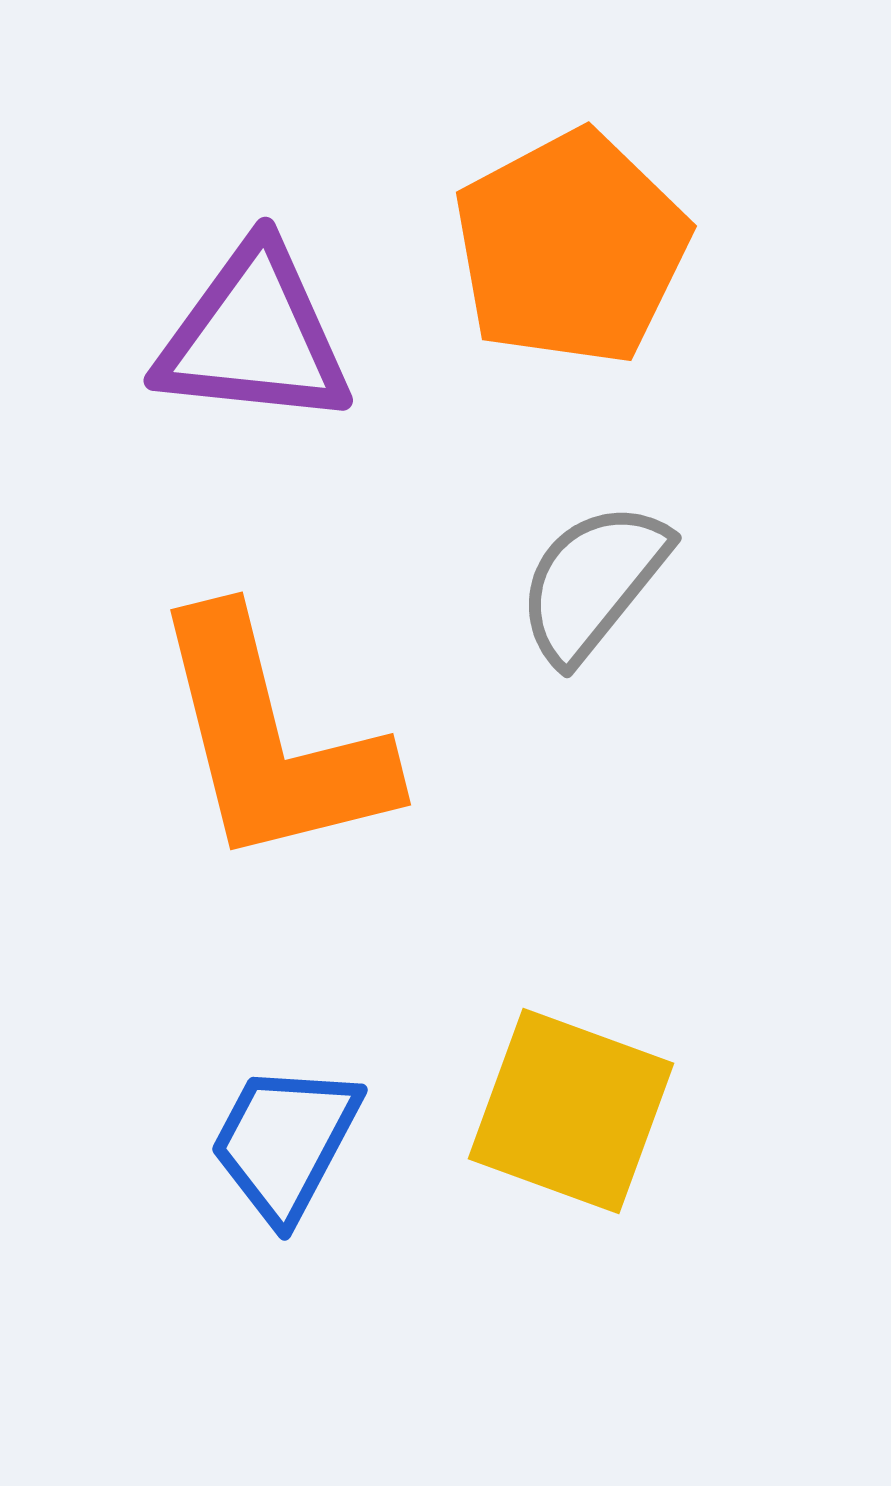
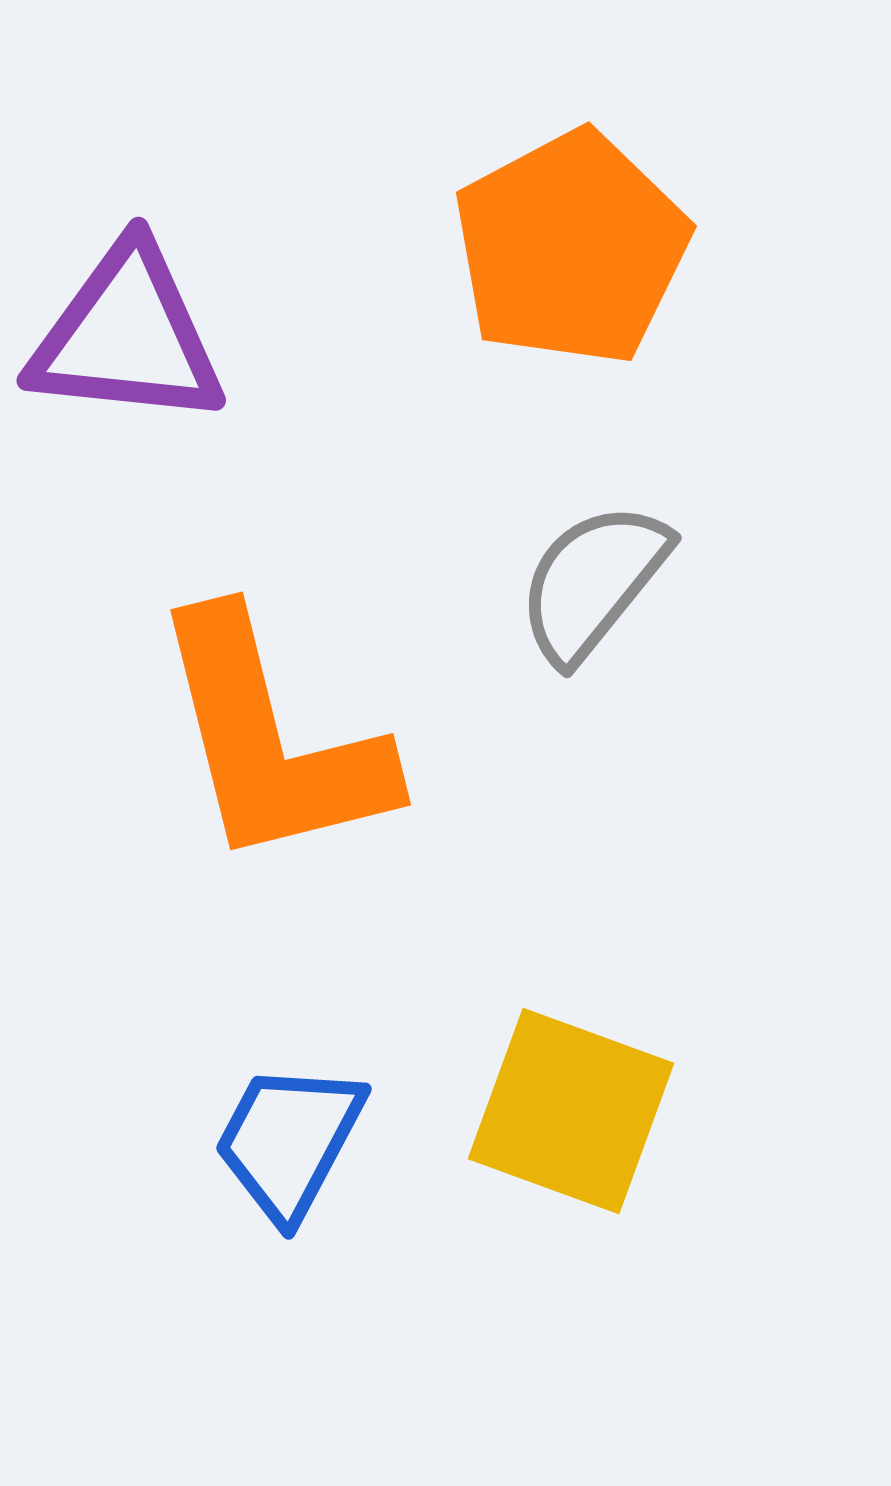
purple triangle: moved 127 px left
blue trapezoid: moved 4 px right, 1 px up
